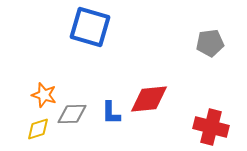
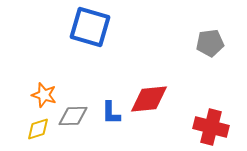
gray diamond: moved 1 px right, 2 px down
